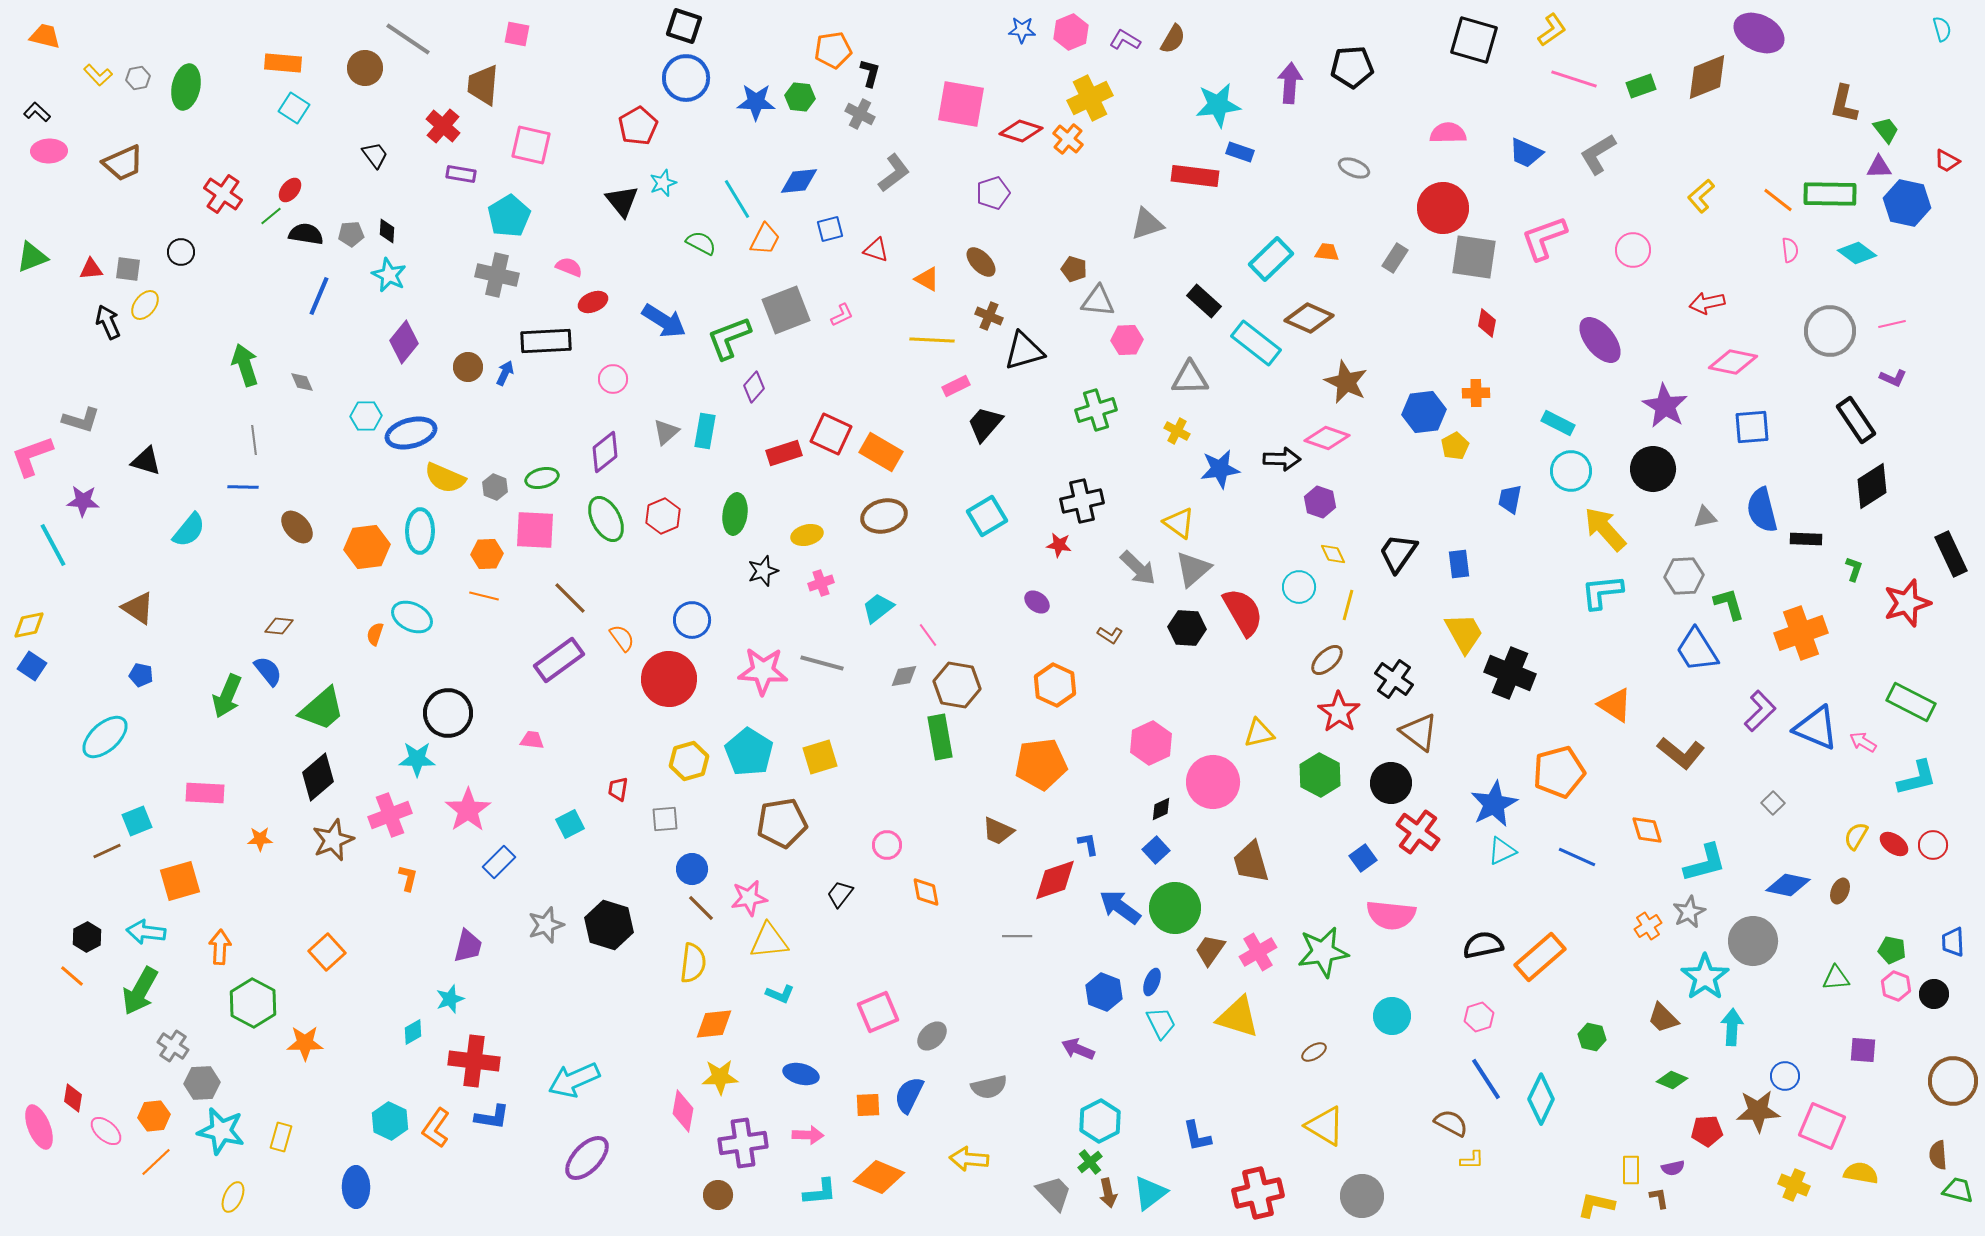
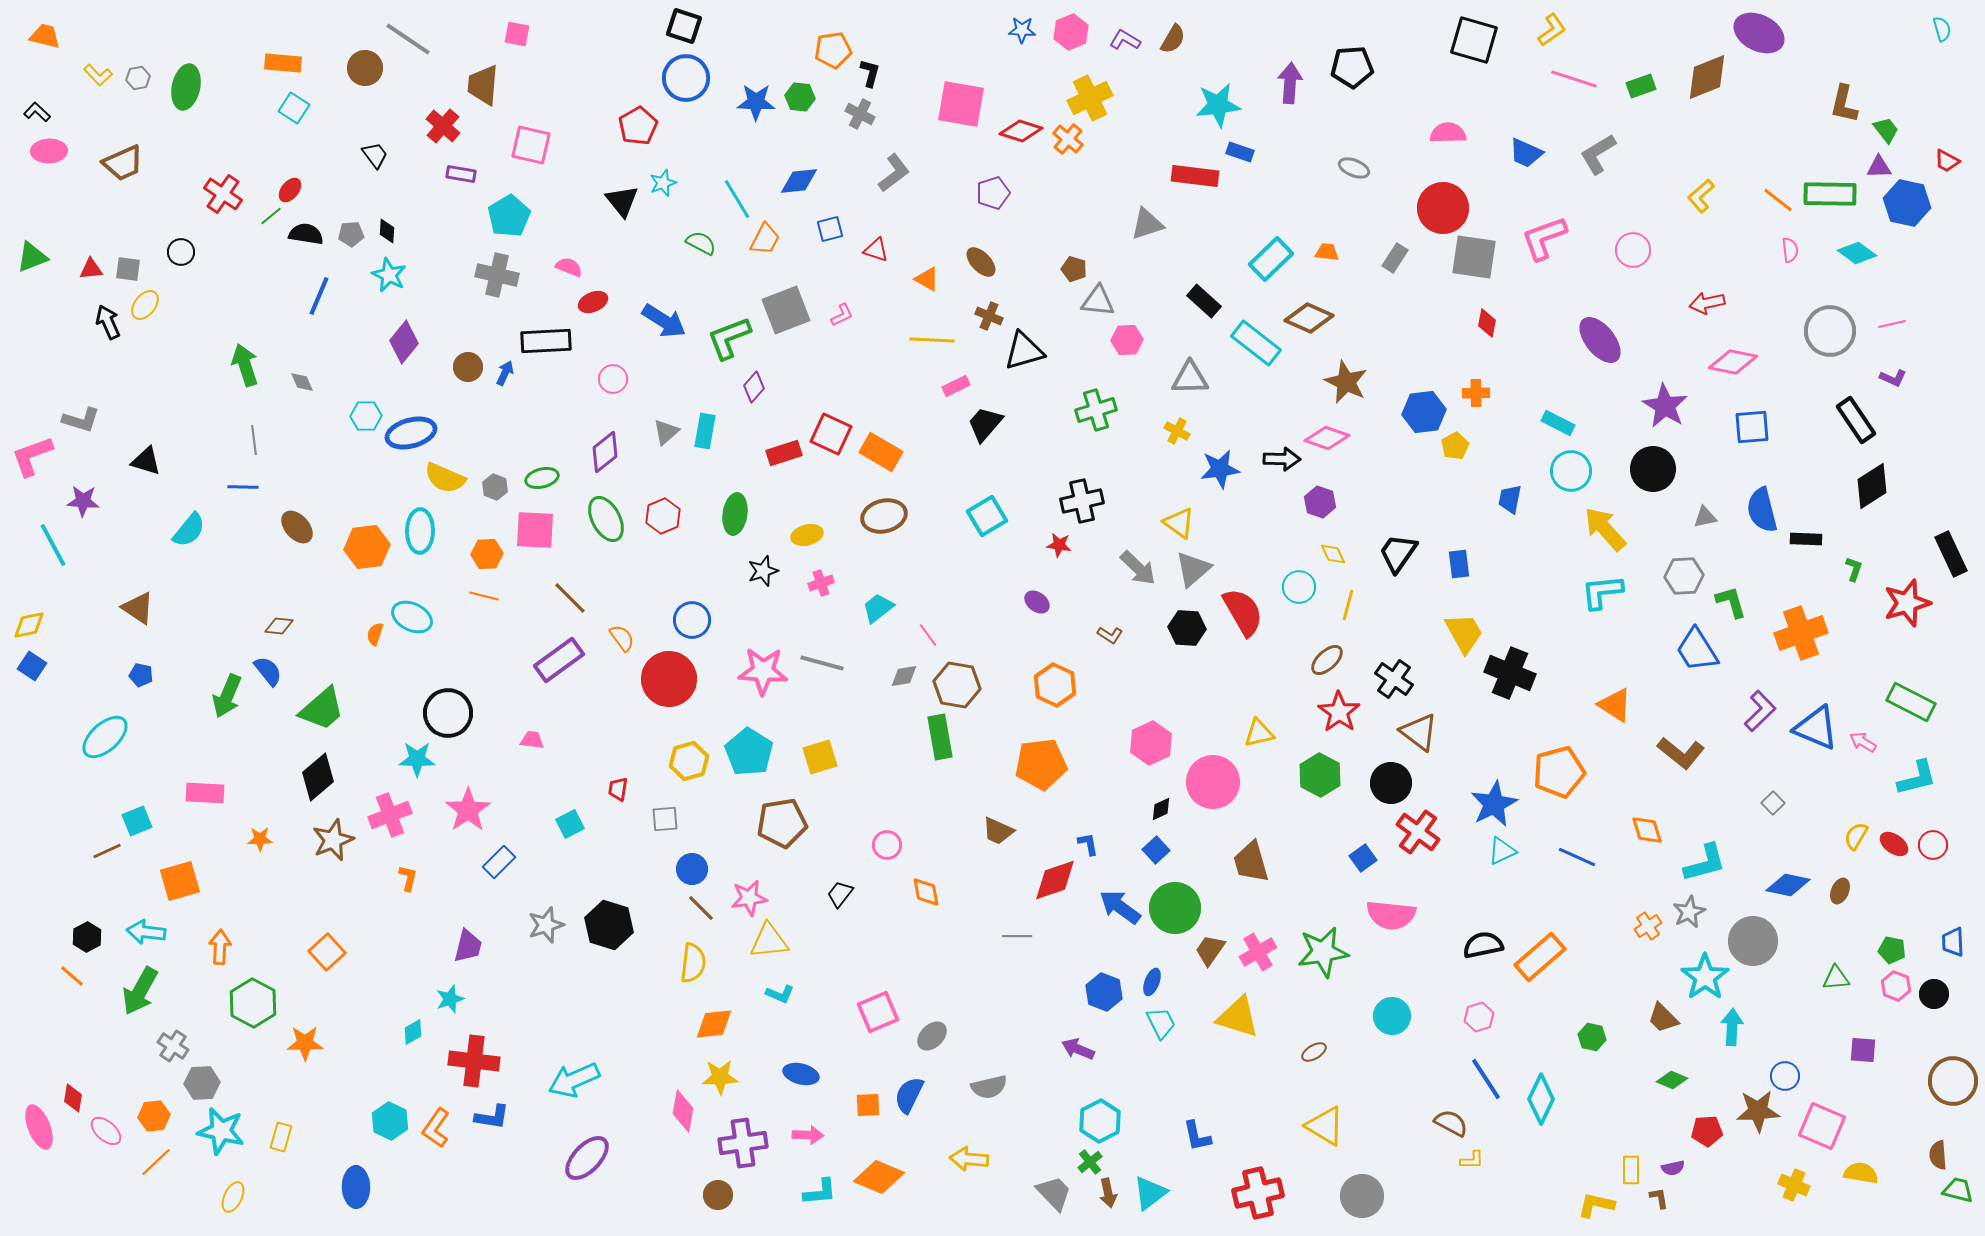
green L-shape at (1729, 604): moved 2 px right, 2 px up
